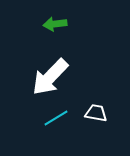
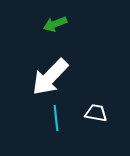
green arrow: rotated 15 degrees counterclockwise
cyan line: rotated 65 degrees counterclockwise
